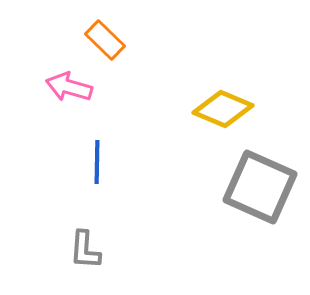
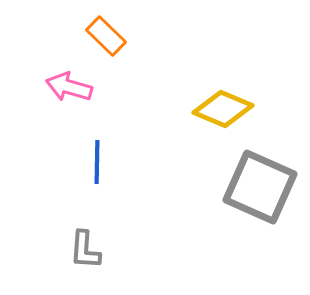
orange rectangle: moved 1 px right, 4 px up
